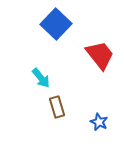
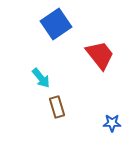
blue square: rotated 12 degrees clockwise
blue star: moved 13 px right, 1 px down; rotated 24 degrees counterclockwise
